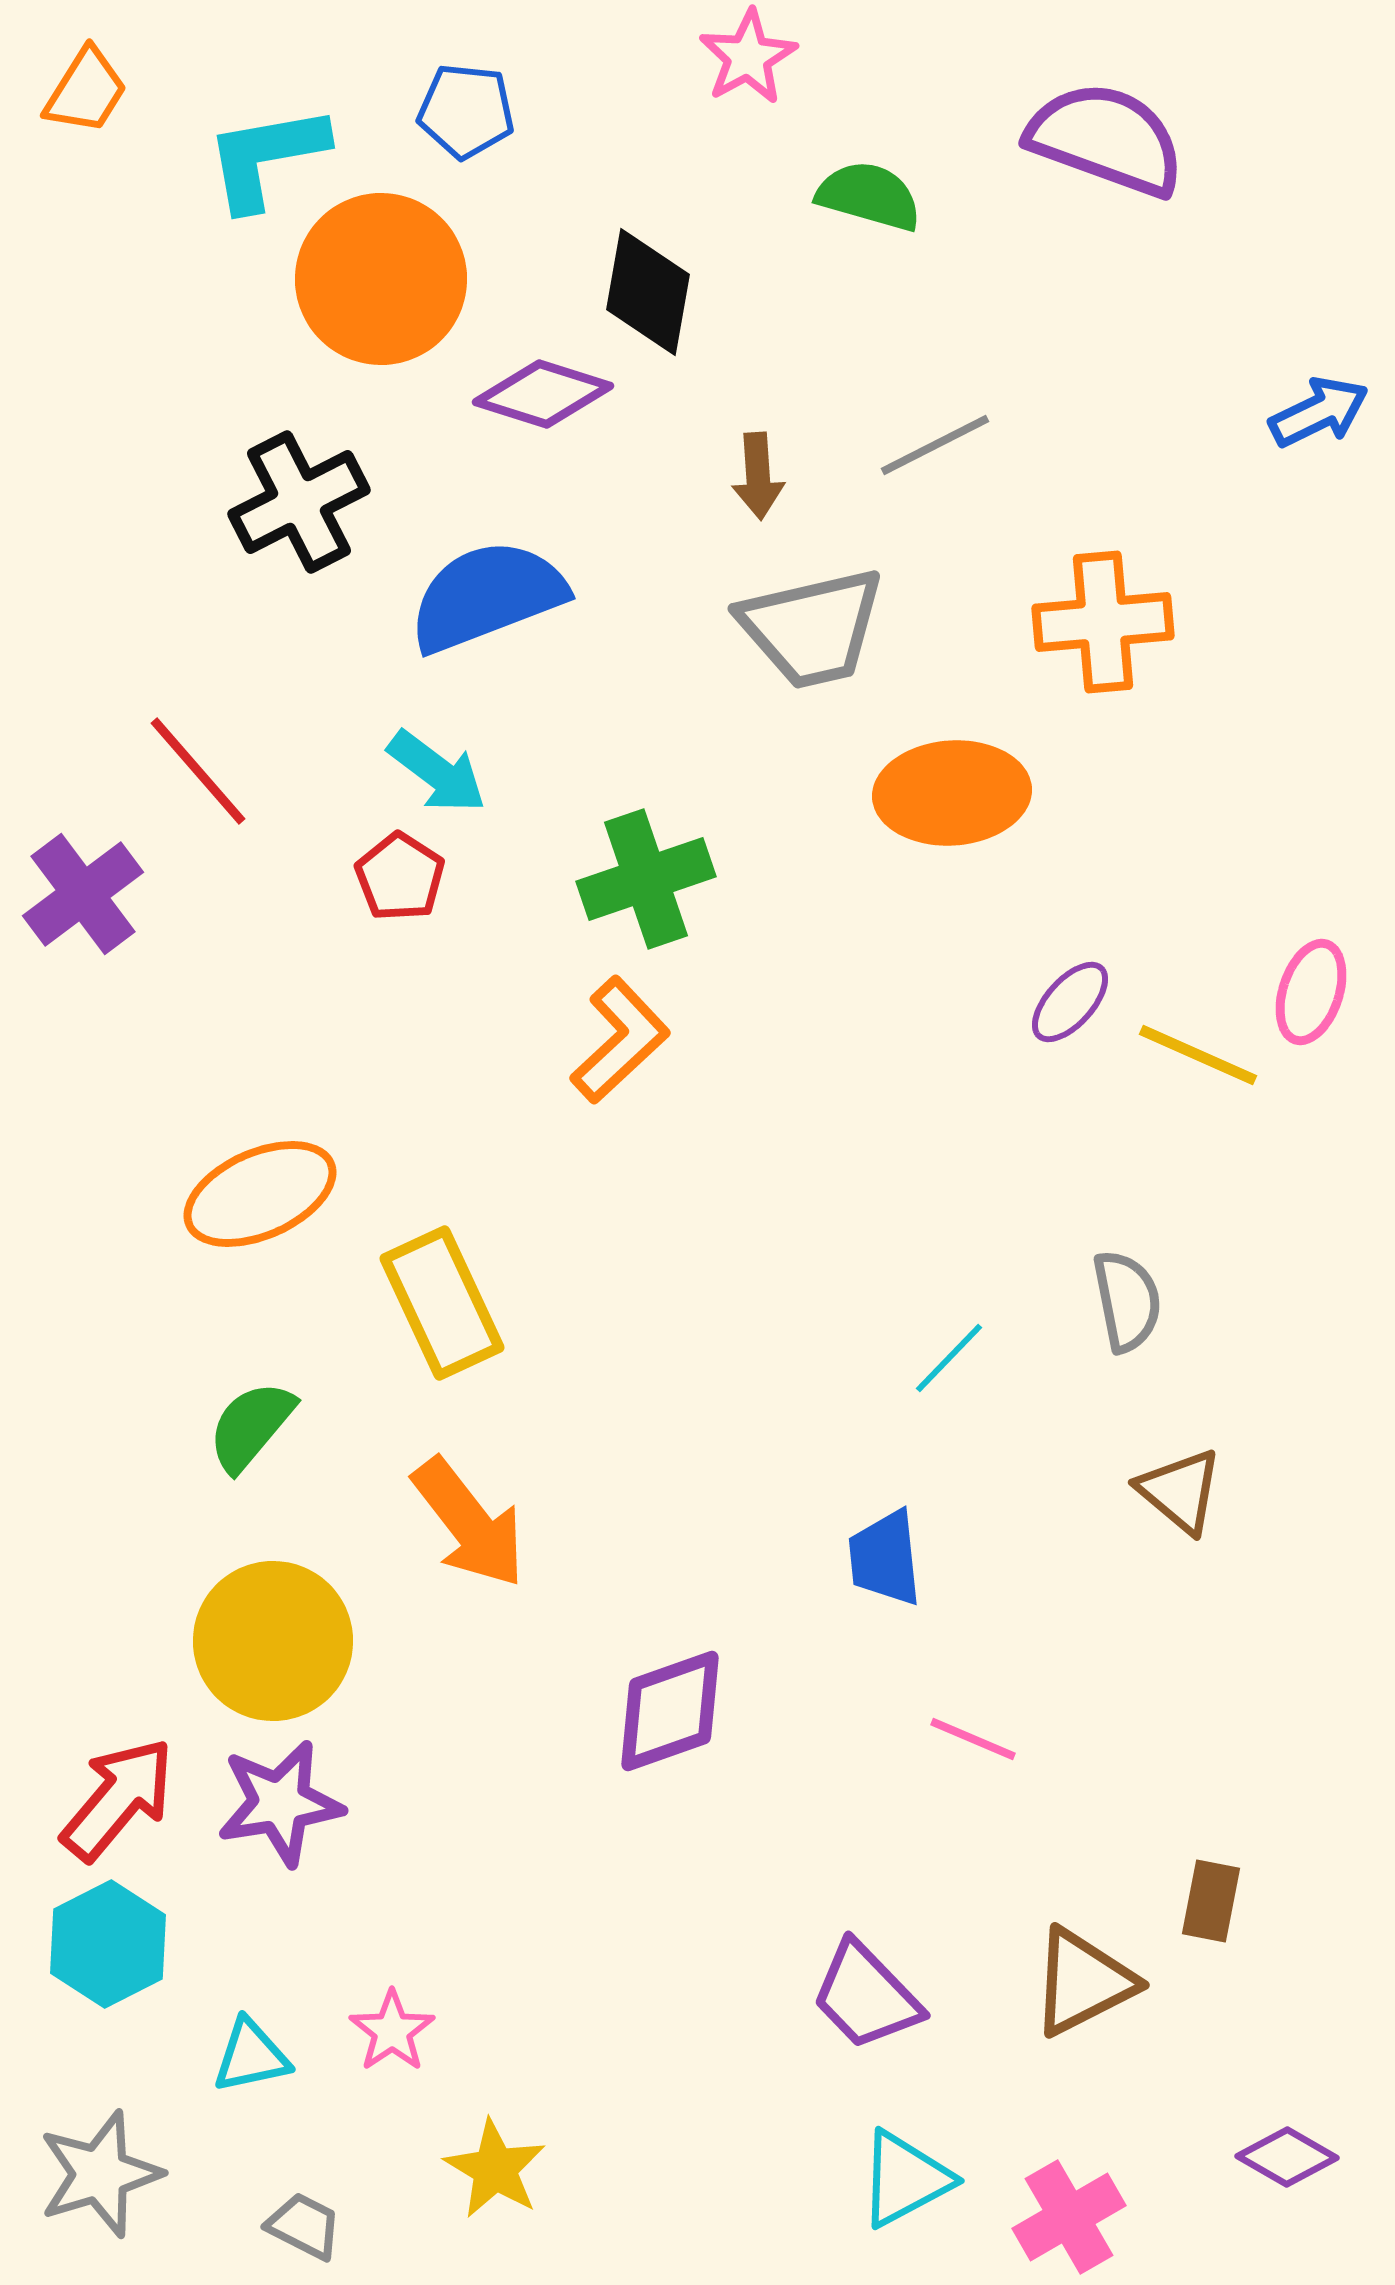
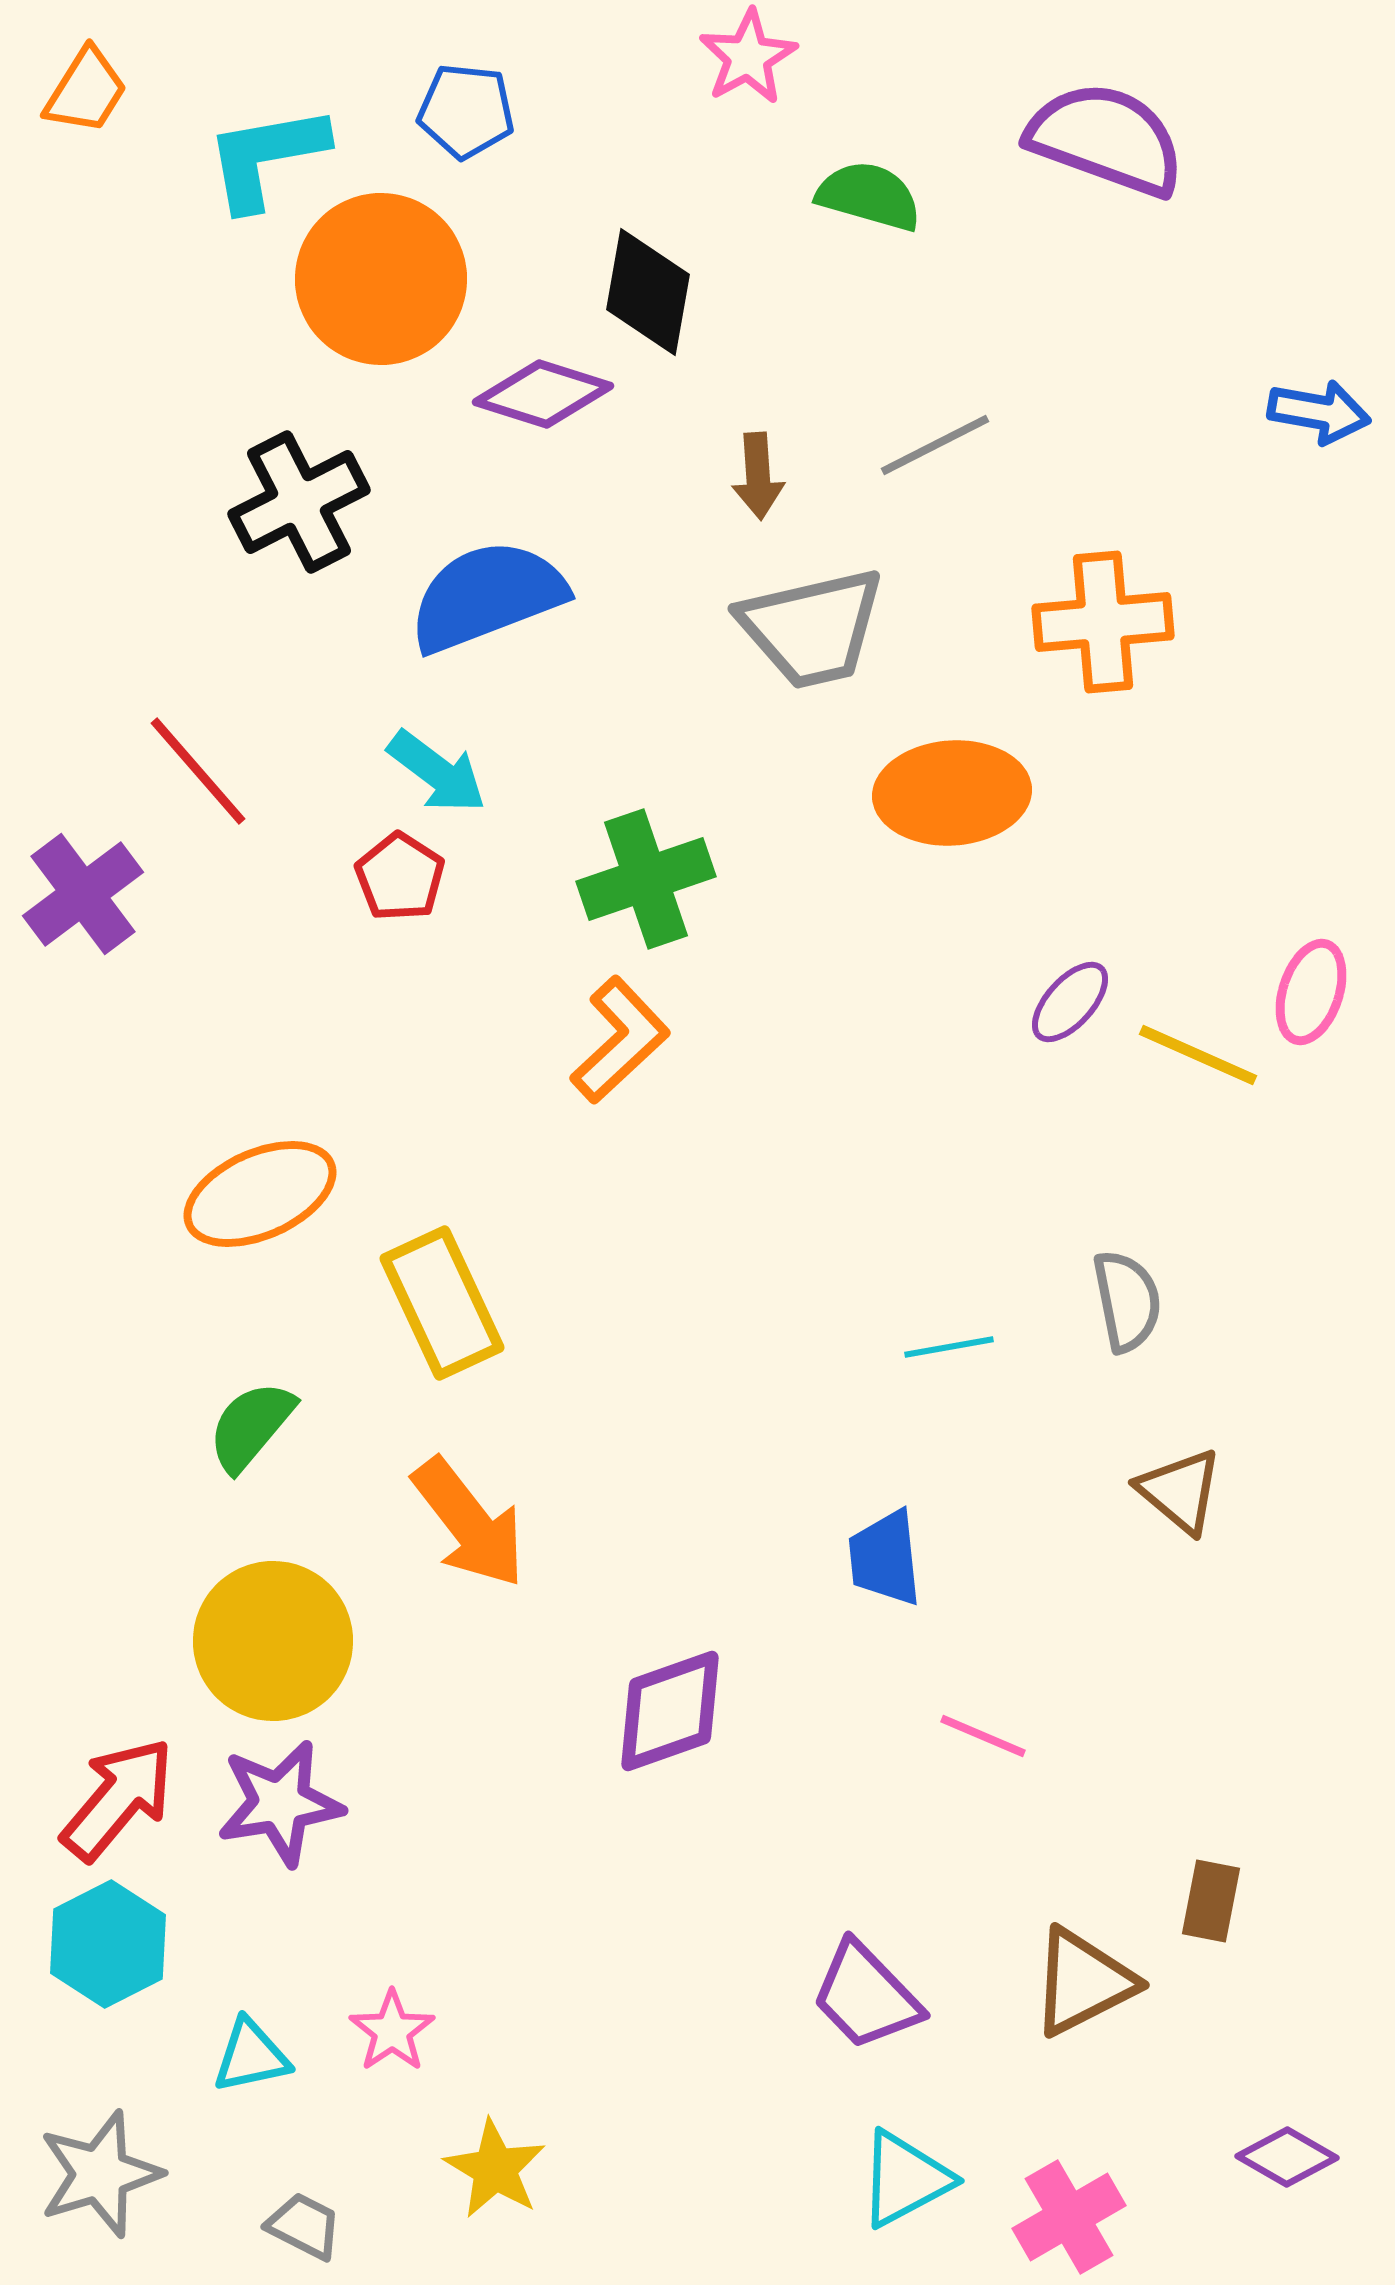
blue arrow at (1319, 412): rotated 36 degrees clockwise
cyan line at (949, 1358): moved 11 px up; rotated 36 degrees clockwise
pink line at (973, 1739): moved 10 px right, 3 px up
